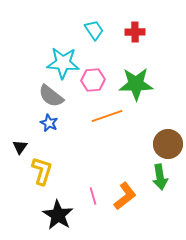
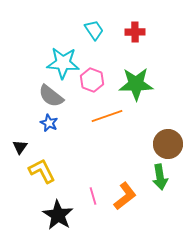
pink hexagon: moved 1 px left; rotated 25 degrees clockwise
yellow L-shape: rotated 44 degrees counterclockwise
